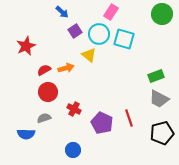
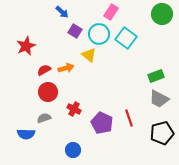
purple square: rotated 24 degrees counterclockwise
cyan square: moved 2 px right, 1 px up; rotated 20 degrees clockwise
